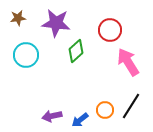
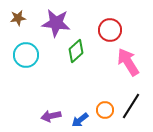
purple arrow: moved 1 px left
